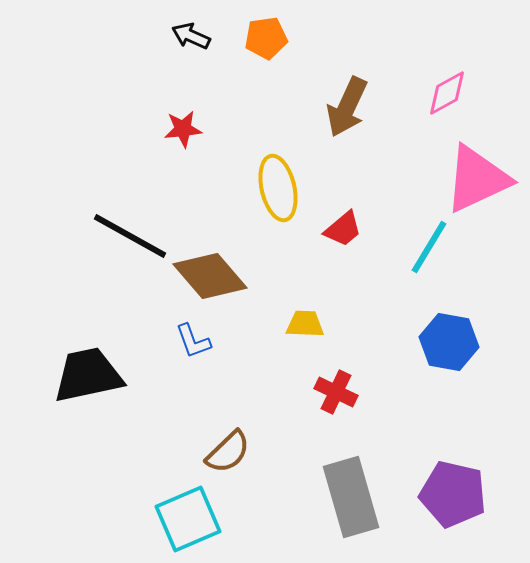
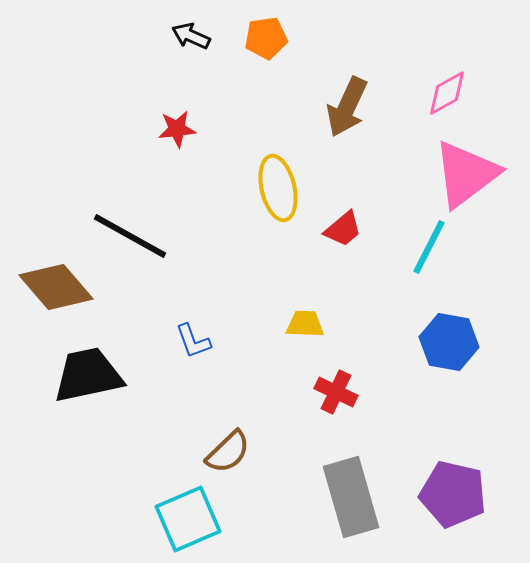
red star: moved 6 px left
pink triangle: moved 11 px left, 5 px up; rotated 12 degrees counterclockwise
cyan line: rotated 4 degrees counterclockwise
brown diamond: moved 154 px left, 11 px down
